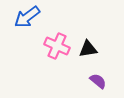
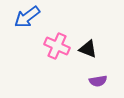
black triangle: rotated 30 degrees clockwise
purple semicircle: rotated 132 degrees clockwise
